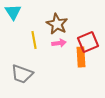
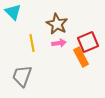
cyan triangle: rotated 12 degrees counterclockwise
yellow line: moved 2 px left, 3 px down
orange rectangle: rotated 24 degrees counterclockwise
gray trapezoid: moved 2 px down; rotated 90 degrees clockwise
